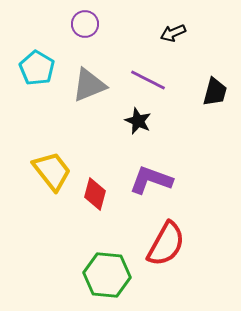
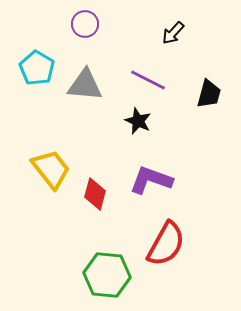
black arrow: rotated 25 degrees counterclockwise
gray triangle: moved 4 px left; rotated 27 degrees clockwise
black trapezoid: moved 6 px left, 2 px down
yellow trapezoid: moved 1 px left, 2 px up
